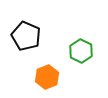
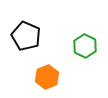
green hexagon: moved 4 px right, 5 px up
